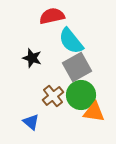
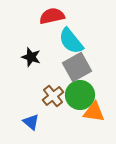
black star: moved 1 px left, 1 px up
green circle: moved 1 px left
